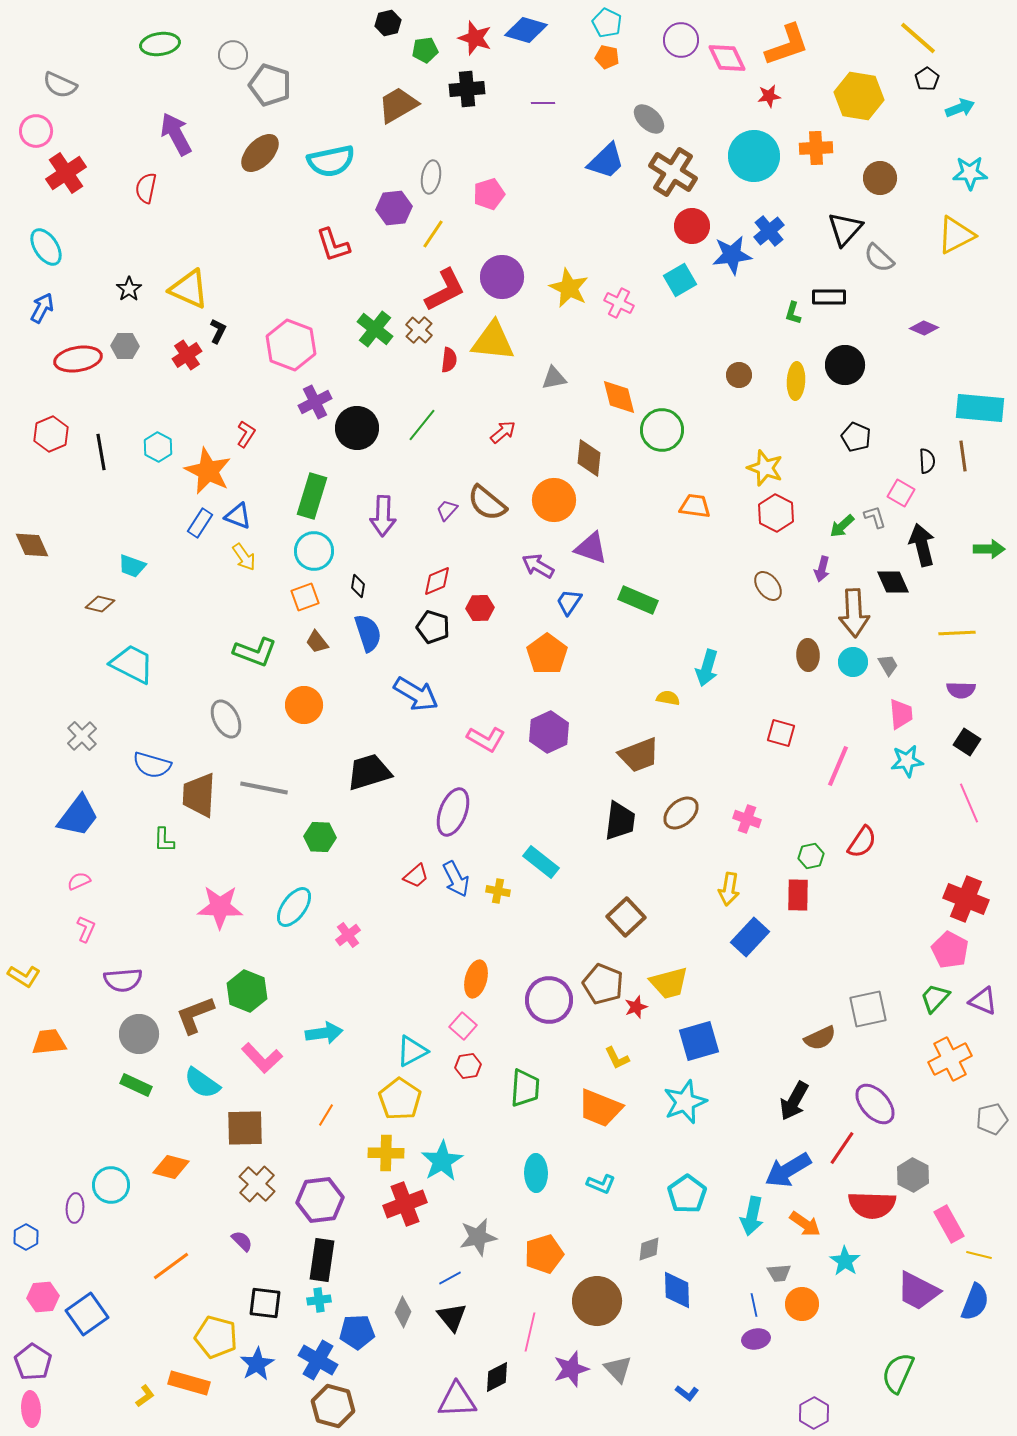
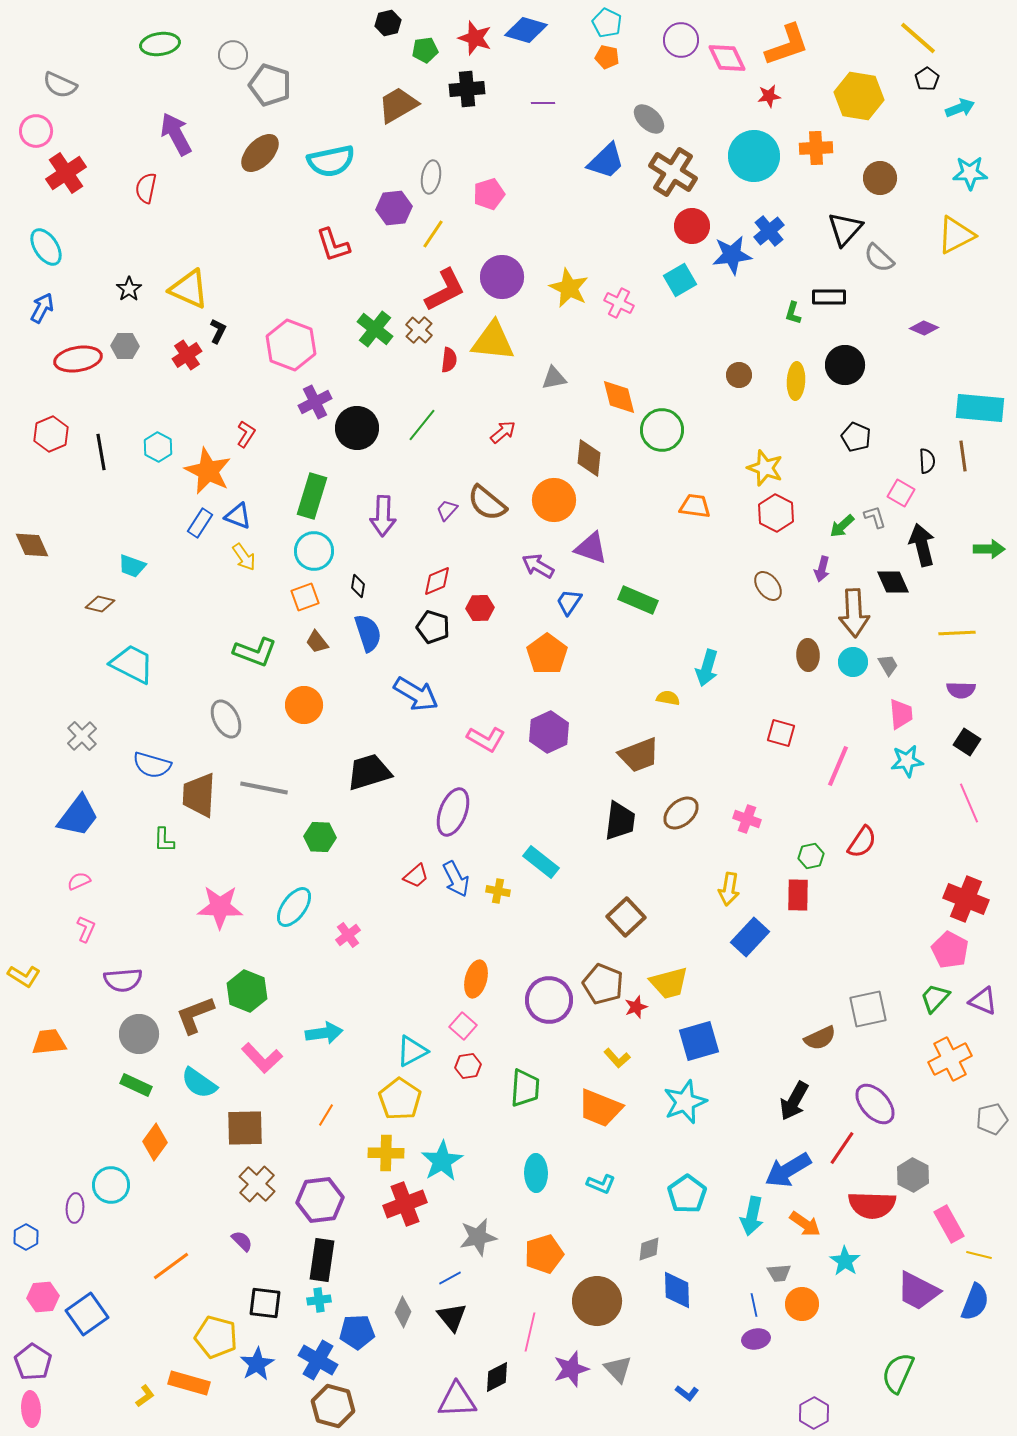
yellow L-shape at (617, 1058): rotated 16 degrees counterclockwise
cyan semicircle at (202, 1083): moved 3 px left
orange diamond at (171, 1167): moved 16 px left, 25 px up; rotated 69 degrees counterclockwise
